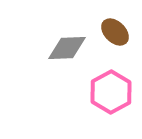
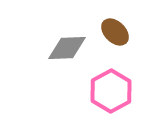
pink hexagon: moved 1 px up
